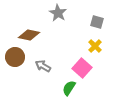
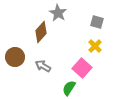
brown diamond: moved 12 px right, 3 px up; rotated 60 degrees counterclockwise
